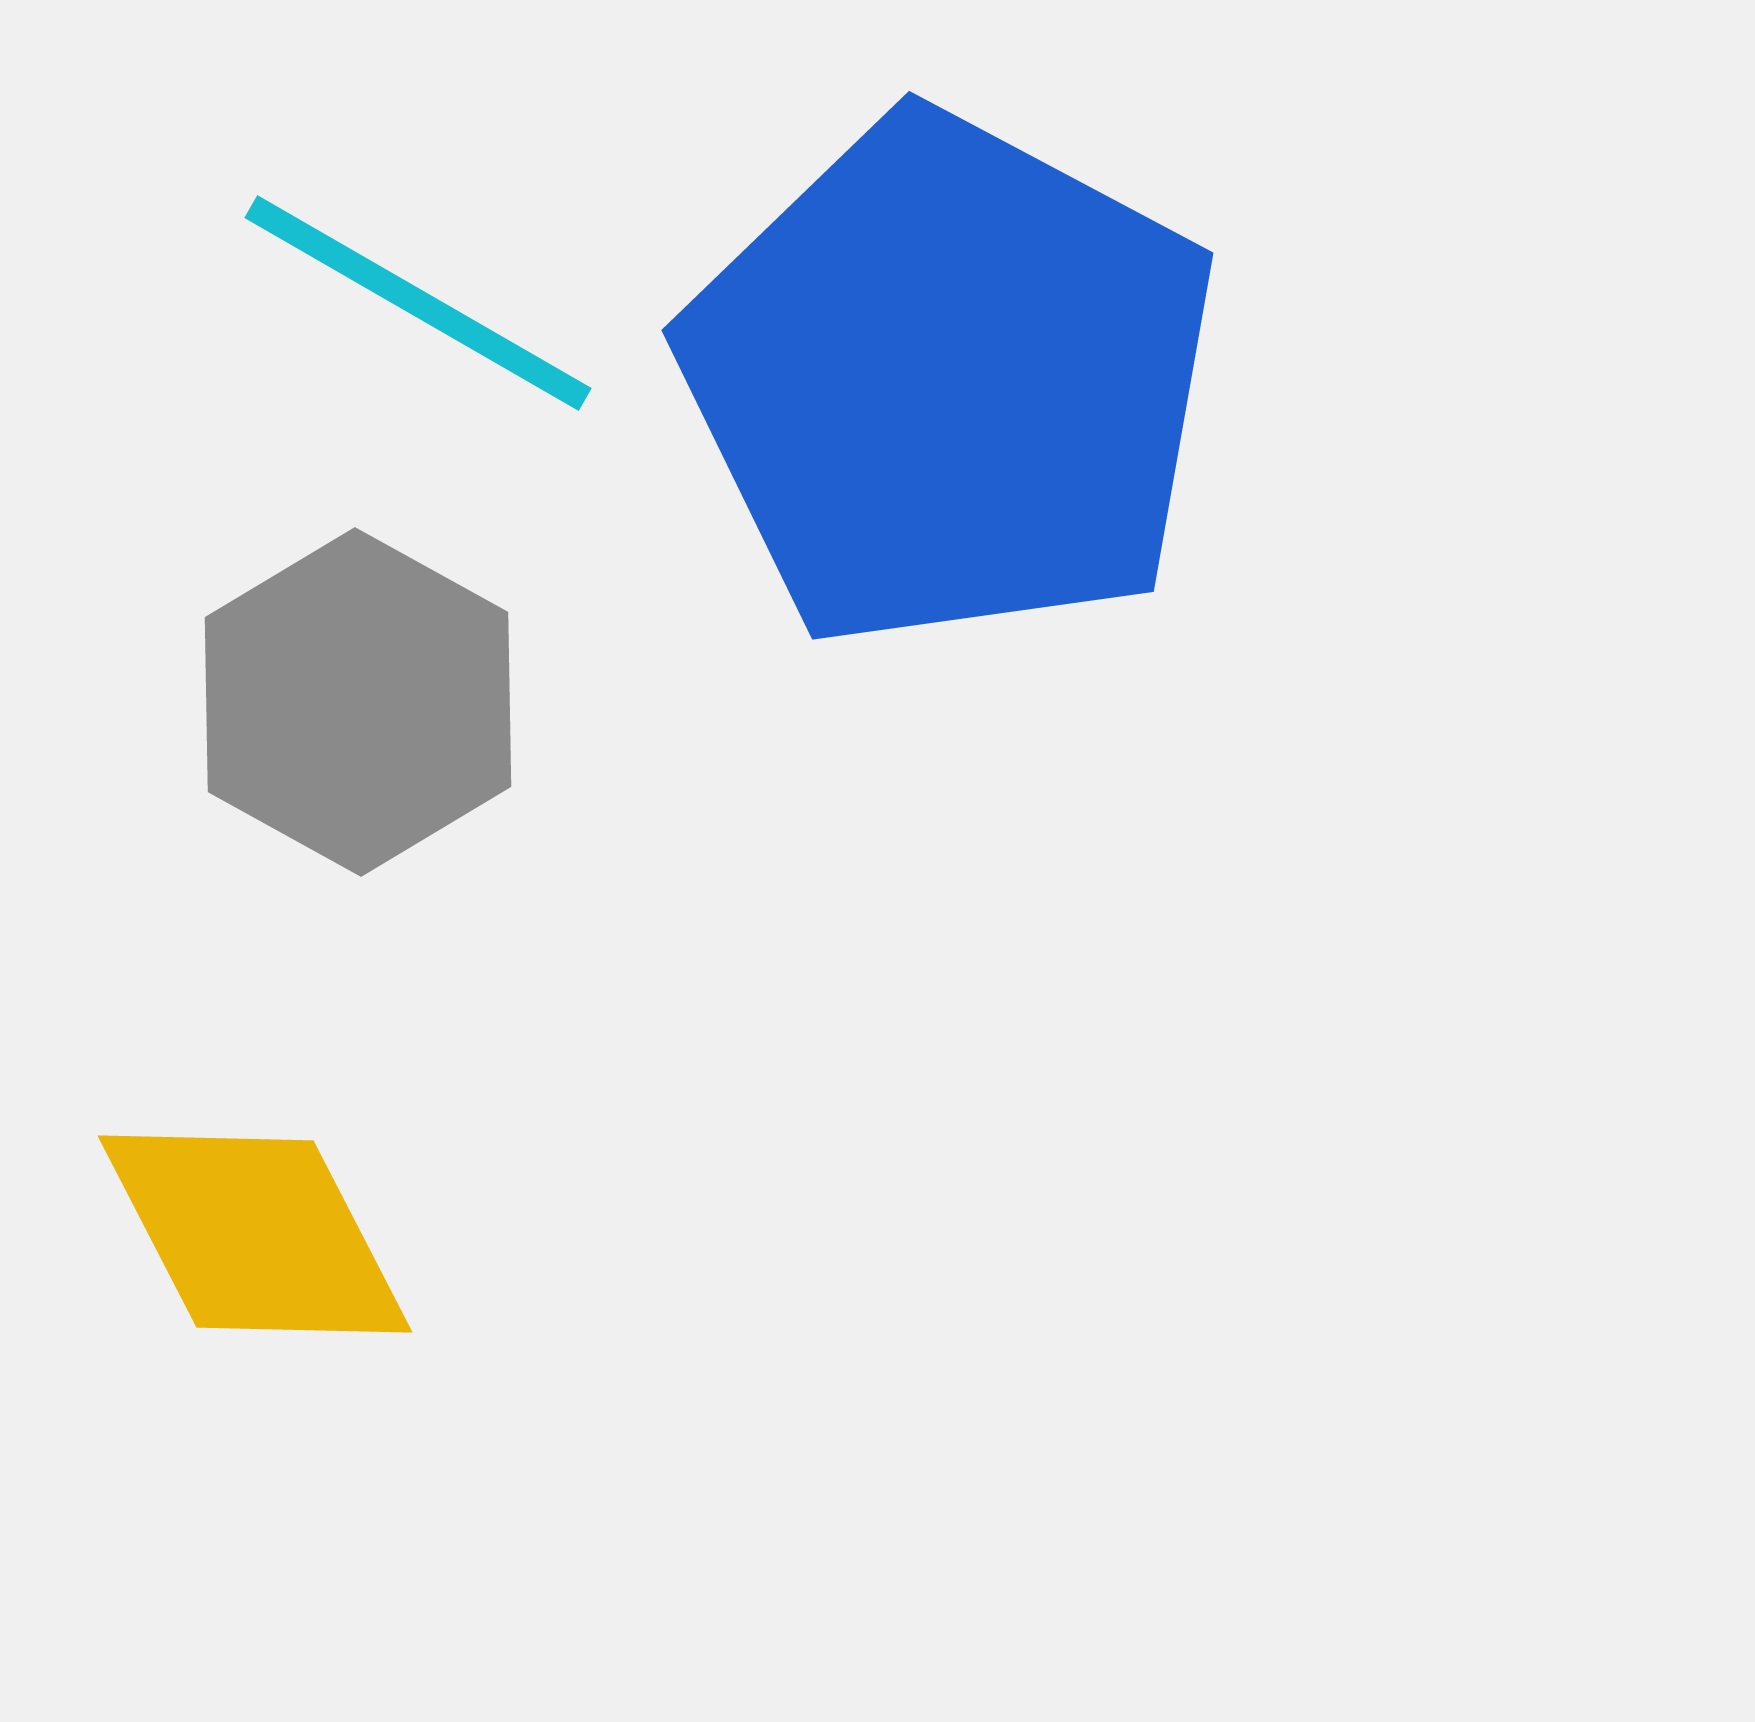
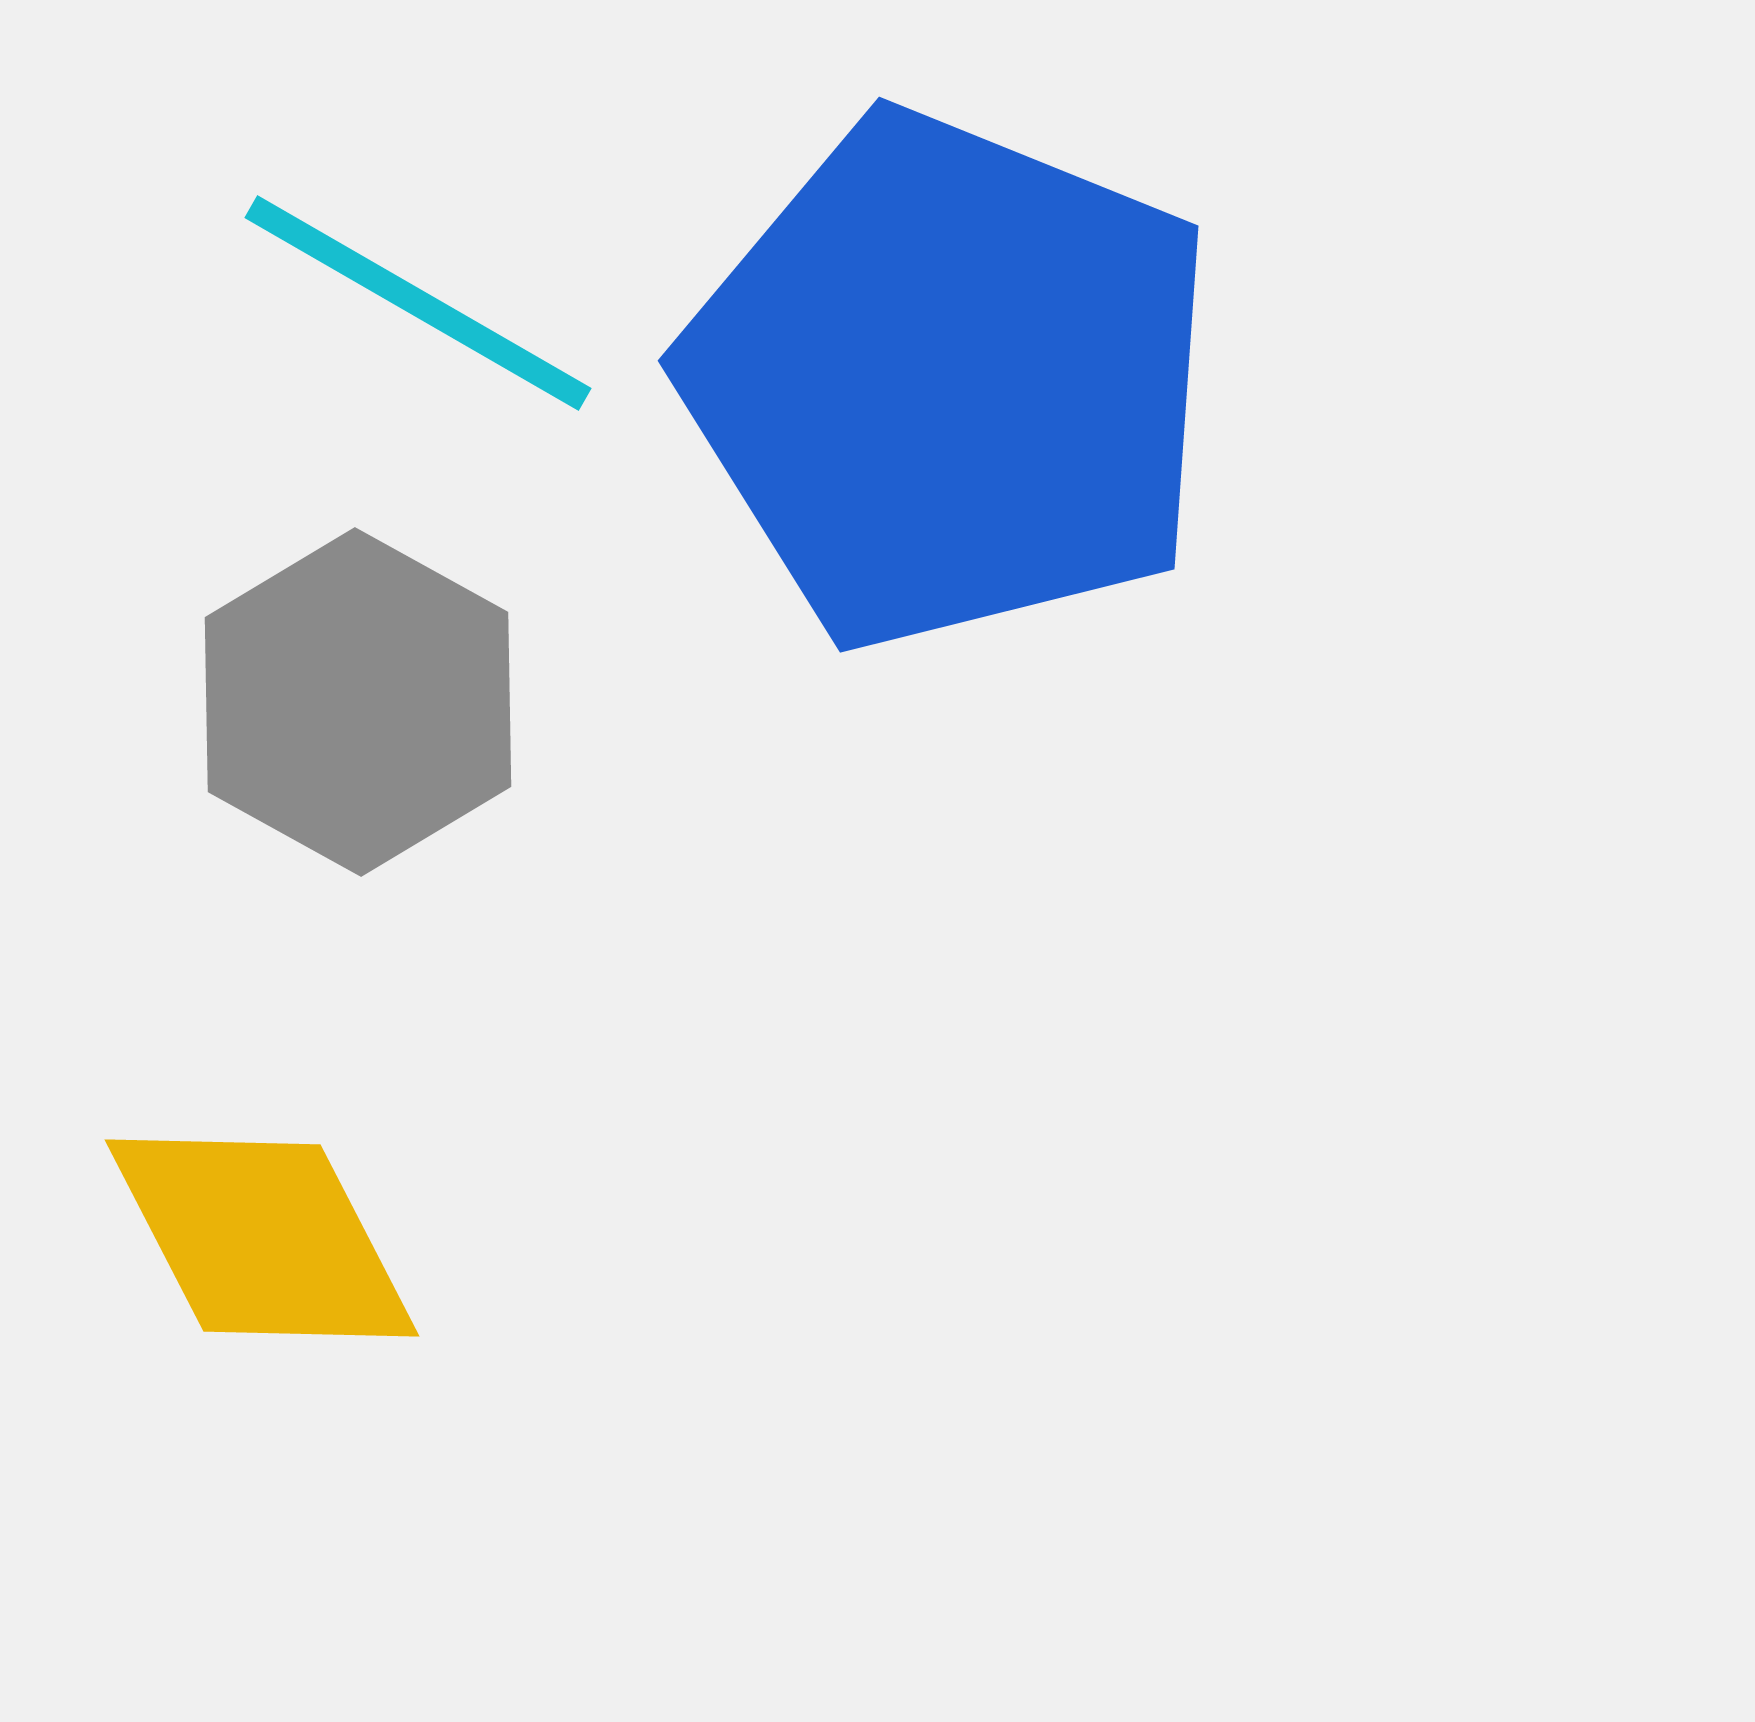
blue pentagon: rotated 6 degrees counterclockwise
yellow diamond: moved 7 px right, 4 px down
